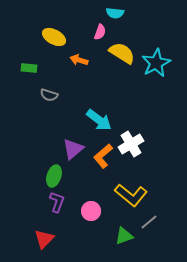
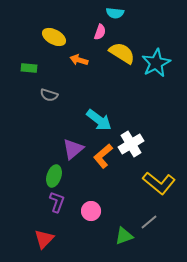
yellow L-shape: moved 28 px right, 12 px up
